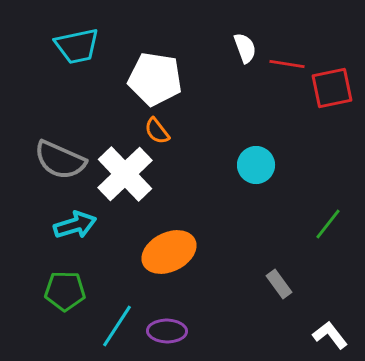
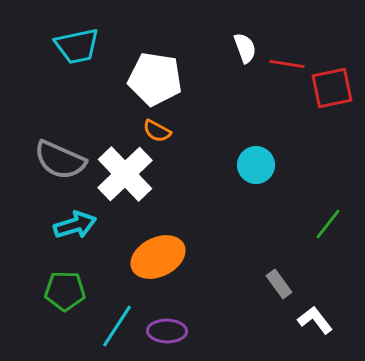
orange semicircle: rotated 24 degrees counterclockwise
orange ellipse: moved 11 px left, 5 px down
white L-shape: moved 15 px left, 15 px up
